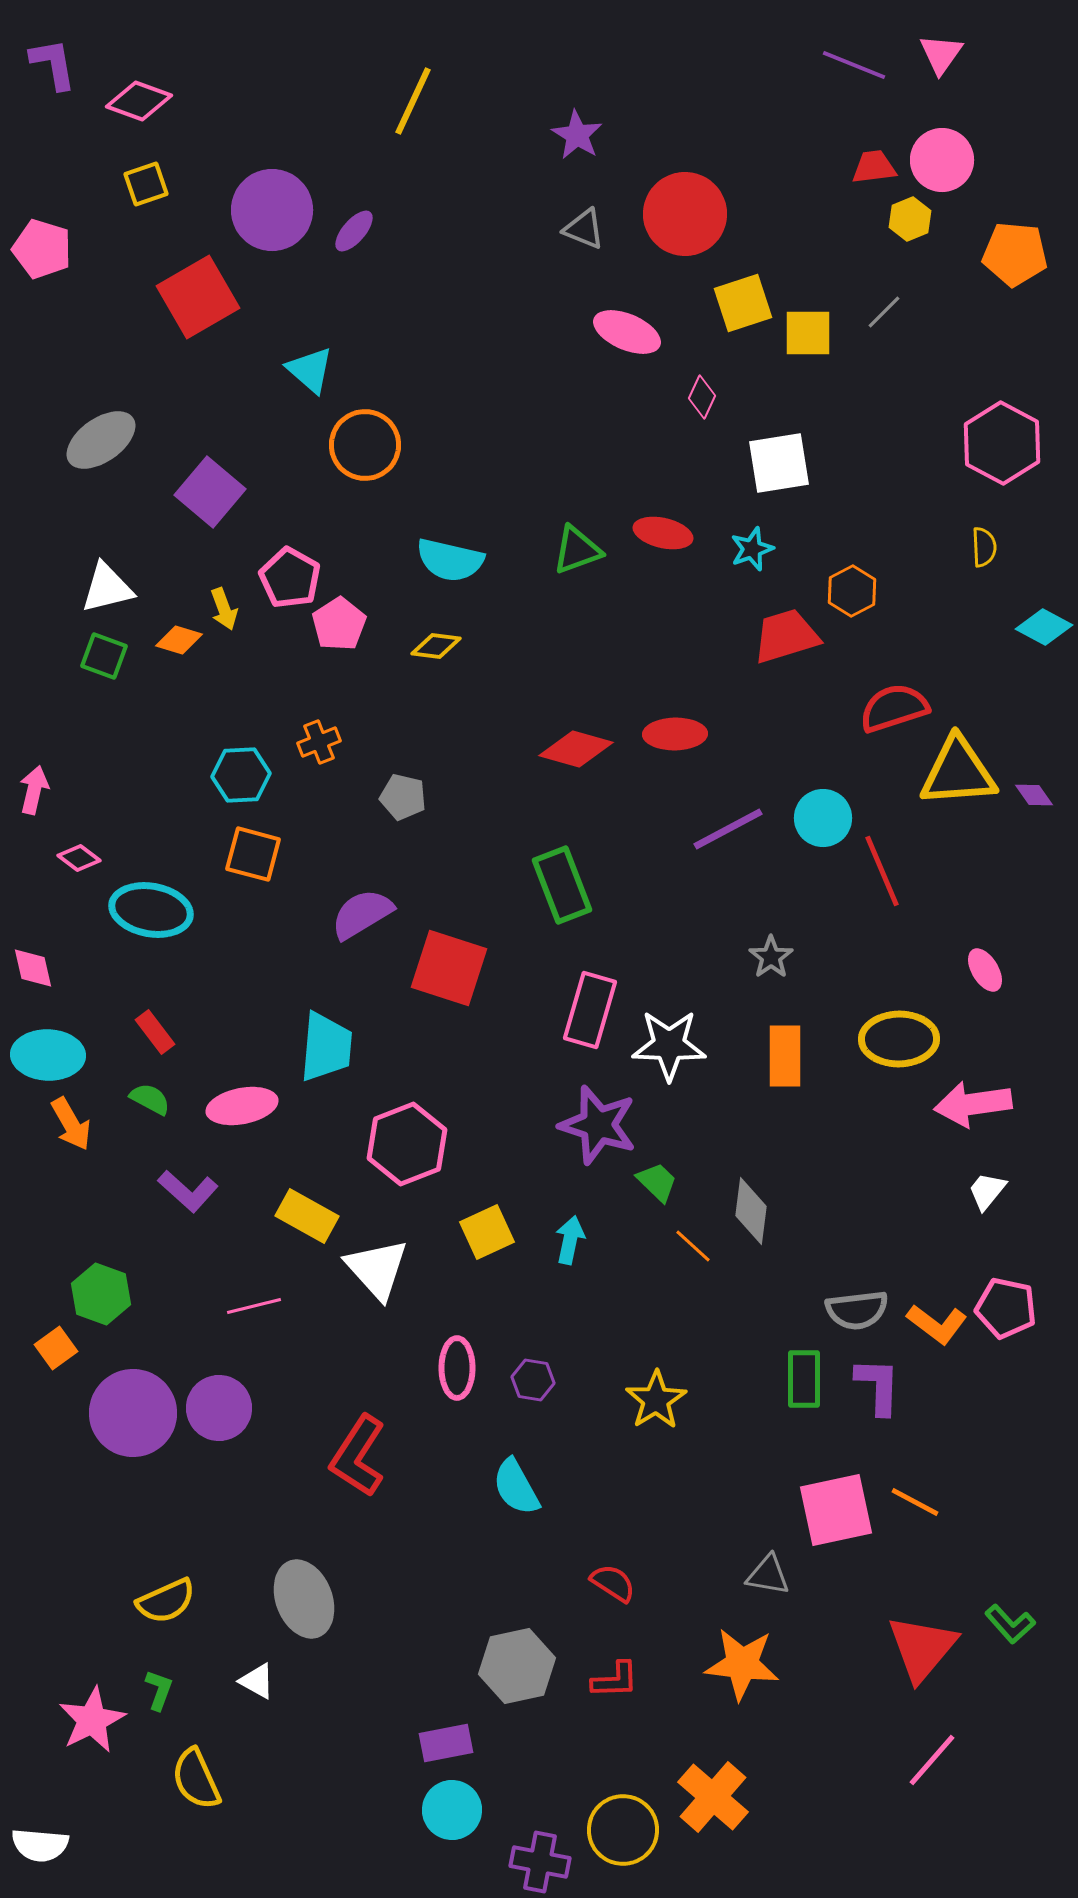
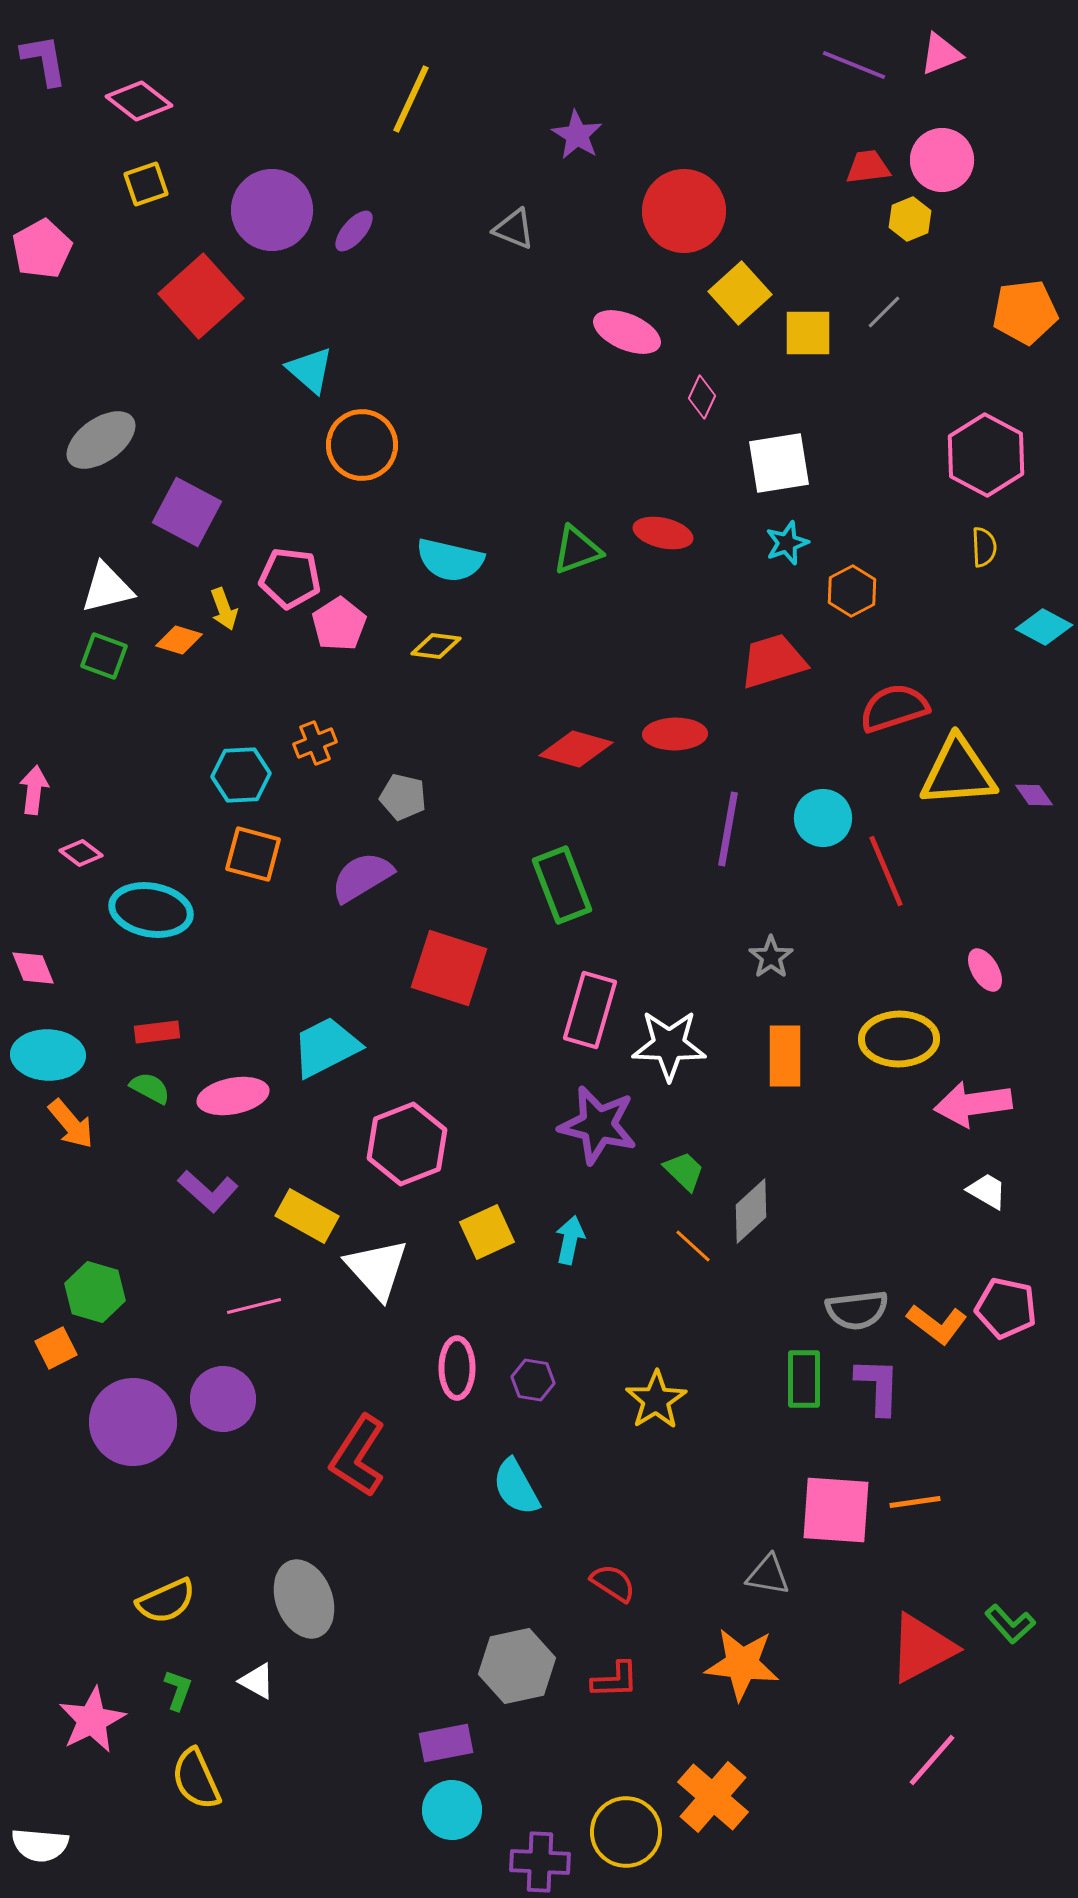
pink triangle at (941, 54): rotated 33 degrees clockwise
purple L-shape at (53, 64): moved 9 px left, 4 px up
pink diamond at (139, 101): rotated 18 degrees clockwise
yellow line at (413, 101): moved 2 px left, 2 px up
red trapezoid at (874, 167): moved 6 px left
red circle at (685, 214): moved 1 px left, 3 px up
gray triangle at (584, 229): moved 70 px left
pink pentagon at (42, 249): rotated 26 degrees clockwise
orange pentagon at (1015, 254): moved 10 px right, 58 px down; rotated 12 degrees counterclockwise
red square at (198, 297): moved 3 px right, 1 px up; rotated 12 degrees counterclockwise
yellow square at (743, 303): moved 3 px left, 10 px up; rotated 24 degrees counterclockwise
pink hexagon at (1002, 443): moved 16 px left, 12 px down
orange circle at (365, 445): moved 3 px left
purple square at (210, 492): moved 23 px left, 20 px down; rotated 12 degrees counterclockwise
cyan star at (752, 549): moved 35 px right, 6 px up
pink pentagon at (290, 578): rotated 22 degrees counterclockwise
red trapezoid at (786, 636): moved 13 px left, 25 px down
orange cross at (319, 742): moved 4 px left, 1 px down
pink arrow at (34, 790): rotated 6 degrees counterclockwise
purple line at (728, 829): rotated 52 degrees counterclockwise
pink diamond at (79, 858): moved 2 px right, 5 px up
red line at (882, 871): moved 4 px right
purple semicircle at (362, 914): moved 37 px up
pink diamond at (33, 968): rotated 9 degrees counterclockwise
red rectangle at (155, 1032): moved 2 px right; rotated 60 degrees counterclockwise
cyan trapezoid at (326, 1047): rotated 122 degrees counterclockwise
green semicircle at (150, 1099): moved 11 px up
pink ellipse at (242, 1106): moved 9 px left, 10 px up
orange arrow at (71, 1124): rotated 10 degrees counterclockwise
purple star at (598, 1125): rotated 4 degrees counterclockwise
green trapezoid at (657, 1182): moved 27 px right, 11 px up
purple L-shape at (188, 1191): moved 20 px right
white trapezoid at (987, 1191): rotated 81 degrees clockwise
gray diamond at (751, 1211): rotated 40 degrees clockwise
green hexagon at (101, 1294): moved 6 px left, 2 px up; rotated 4 degrees counterclockwise
orange square at (56, 1348): rotated 9 degrees clockwise
purple circle at (219, 1408): moved 4 px right, 9 px up
purple circle at (133, 1413): moved 9 px down
orange line at (915, 1502): rotated 36 degrees counterclockwise
pink square at (836, 1510): rotated 16 degrees clockwise
red triangle at (922, 1648): rotated 22 degrees clockwise
green L-shape at (159, 1690): moved 19 px right
yellow circle at (623, 1830): moved 3 px right, 2 px down
purple cross at (540, 1862): rotated 8 degrees counterclockwise
